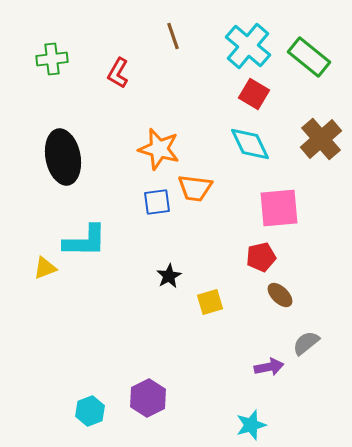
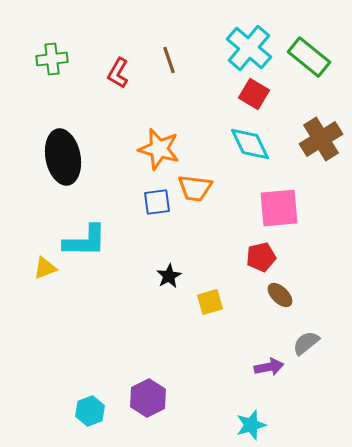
brown line: moved 4 px left, 24 px down
cyan cross: moved 1 px right, 2 px down
brown cross: rotated 9 degrees clockwise
